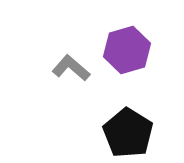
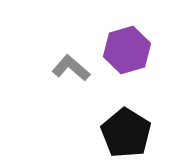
black pentagon: moved 2 px left
